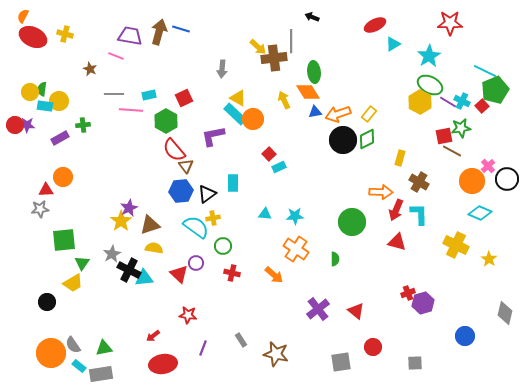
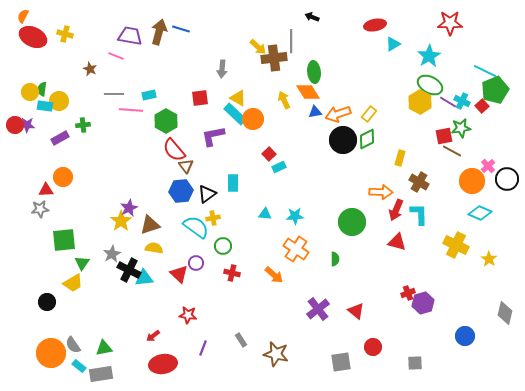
red ellipse at (375, 25): rotated 15 degrees clockwise
red square at (184, 98): moved 16 px right; rotated 18 degrees clockwise
